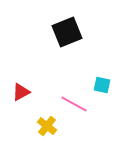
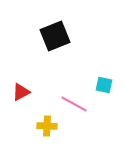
black square: moved 12 px left, 4 px down
cyan square: moved 2 px right
yellow cross: rotated 36 degrees counterclockwise
